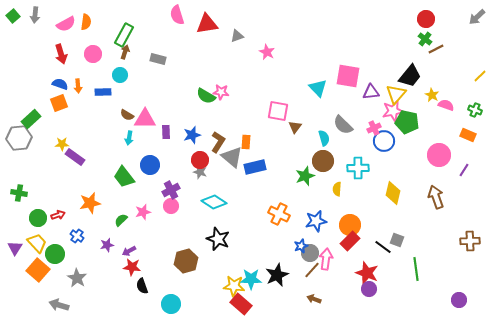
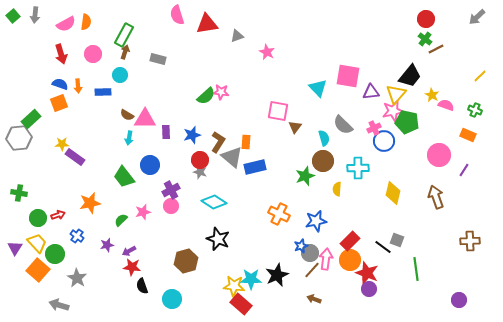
green semicircle at (206, 96): rotated 72 degrees counterclockwise
orange circle at (350, 225): moved 35 px down
cyan circle at (171, 304): moved 1 px right, 5 px up
